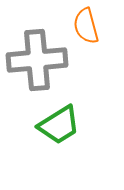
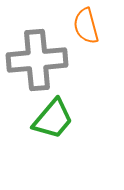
green trapezoid: moved 6 px left, 6 px up; rotated 18 degrees counterclockwise
